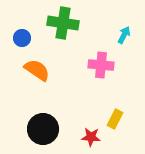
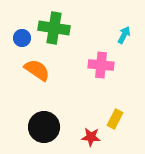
green cross: moved 9 px left, 5 px down
black circle: moved 1 px right, 2 px up
